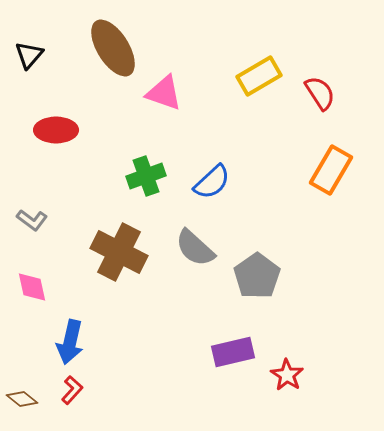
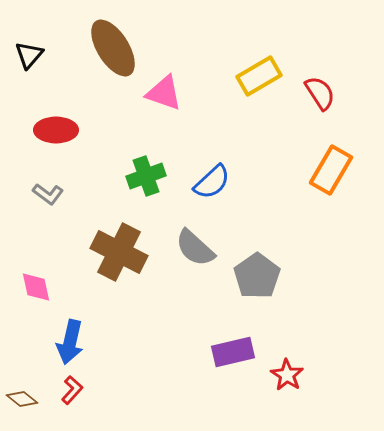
gray L-shape: moved 16 px right, 26 px up
pink diamond: moved 4 px right
